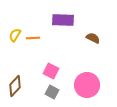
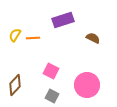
purple rectangle: rotated 20 degrees counterclockwise
brown diamond: moved 1 px up
gray square: moved 4 px down
